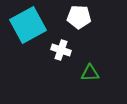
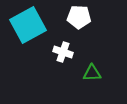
white cross: moved 2 px right, 2 px down
green triangle: moved 2 px right
